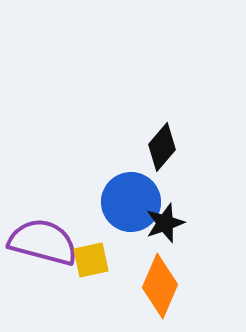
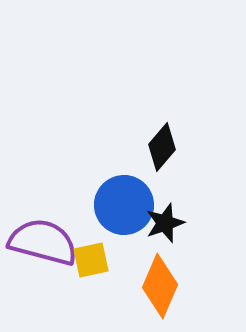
blue circle: moved 7 px left, 3 px down
